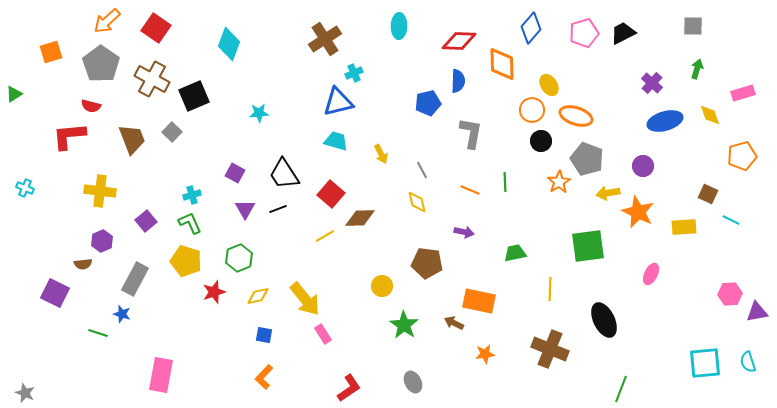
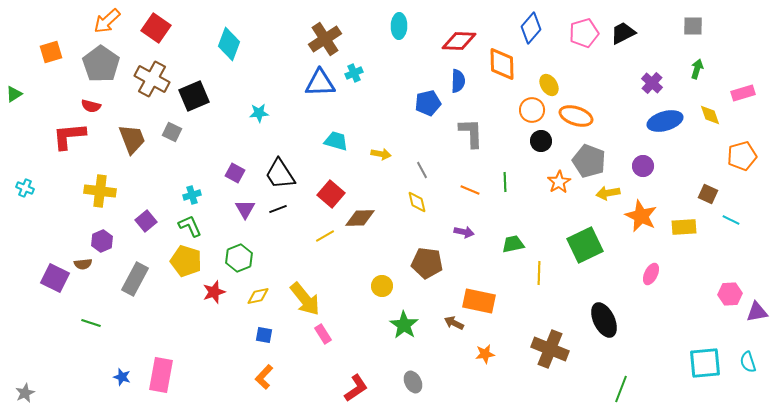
blue triangle at (338, 102): moved 18 px left, 19 px up; rotated 12 degrees clockwise
gray square at (172, 132): rotated 18 degrees counterclockwise
gray L-shape at (471, 133): rotated 12 degrees counterclockwise
yellow arrow at (381, 154): rotated 54 degrees counterclockwise
gray pentagon at (587, 159): moved 2 px right, 2 px down
black trapezoid at (284, 174): moved 4 px left
orange star at (638, 212): moved 3 px right, 4 px down
green L-shape at (190, 223): moved 3 px down
green square at (588, 246): moved 3 px left, 1 px up; rotated 18 degrees counterclockwise
green trapezoid at (515, 253): moved 2 px left, 9 px up
yellow line at (550, 289): moved 11 px left, 16 px up
purple square at (55, 293): moved 15 px up
blue star at (122, 314): moved 63 px down
green line at (98, 333): moved 7 px left, 10 px up
red L-shape at (349, 388): moved 7 px right
gray star at (25, 393): rotated 24 degrees clockwise
